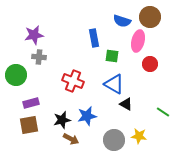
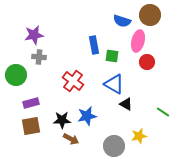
brown circle: moved 2 px up
blue rectangle: moved 7 px down
red circle: moved 3 px left, 2 px up
red cross: rotated 15 degrees clockwise
black star: rotated 12 degrees clockwise
brown square: moved 2 px right, 1 px down
yellow star: rotated 21 degrees counterclockwise
gray circle: moved 6 px down
